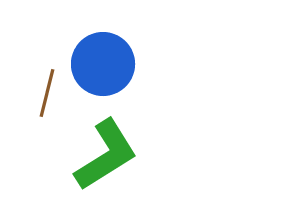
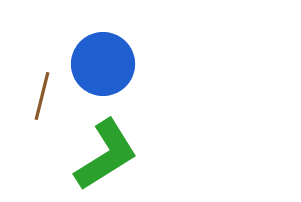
brown line: moved 5 px left, 3 px down
